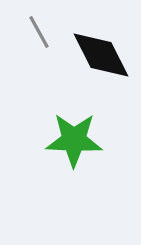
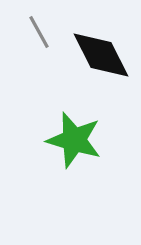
green star: rotated 14 degrees clockwise
